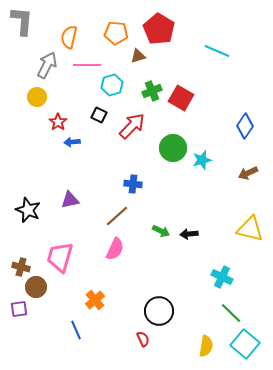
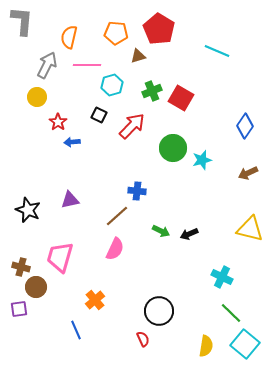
blue cross: moved 4 px right, 7 px down
black arrow: rotated 18 degrees counterclockwise
